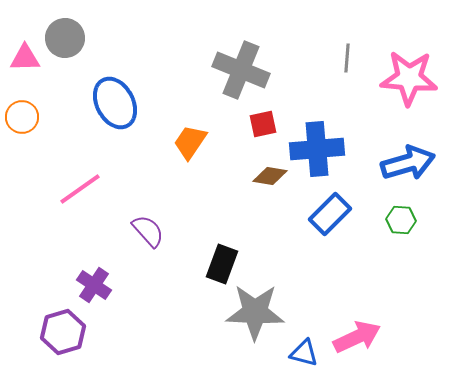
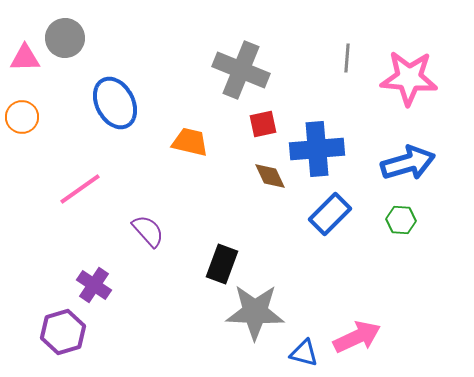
orange trapezoid: rotated 69 degrees clockwise
brown diamond: rotated 56 degrees clockwise
